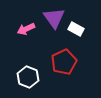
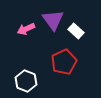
purple triangle: moved 1 px left, 2 px down
white rectangle: moved 2 px down; rotated 14 degrees clockwise
white hexagon: moved 2 px left, 4 px down
